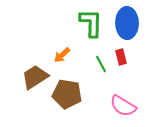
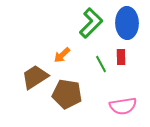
green L-shape: rotated 44 degrees clockwise
red rectangle: rotated 14 degrees clockwise
pink semicircle: rotated 40 degrees counterclockwise
